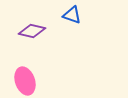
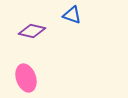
pink ellipse: moved 1 px right, 3 px up
